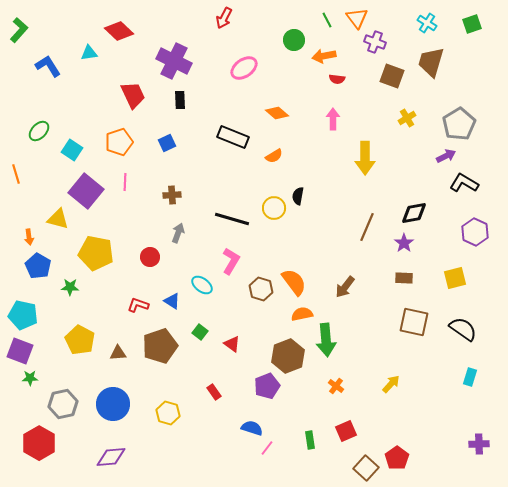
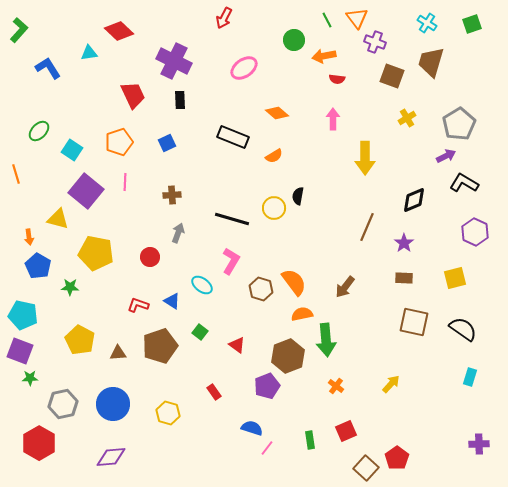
blue L-shape at (48, 66): moved 2 px down
black diamond at (414, 213): moved 13 px up; rotated 12 degrees counterclockwise
red triangle at (232, 344): moved 5 px right, 1 px down
